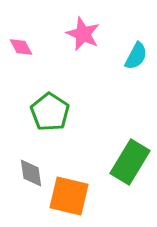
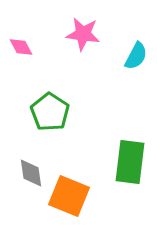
pink star: rotated 16 degrees counterclockwise
green rectangle: rotated 24 degrees counterclockwise
orange square: rotated 9 degrees clockwise
